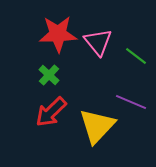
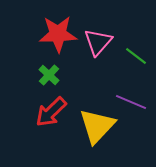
pink triangle: rotated 20 degrees clockwise
